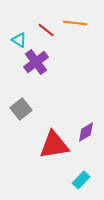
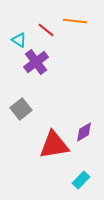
orange line: moved 2 px up
purple diamond: moved 2 px left
